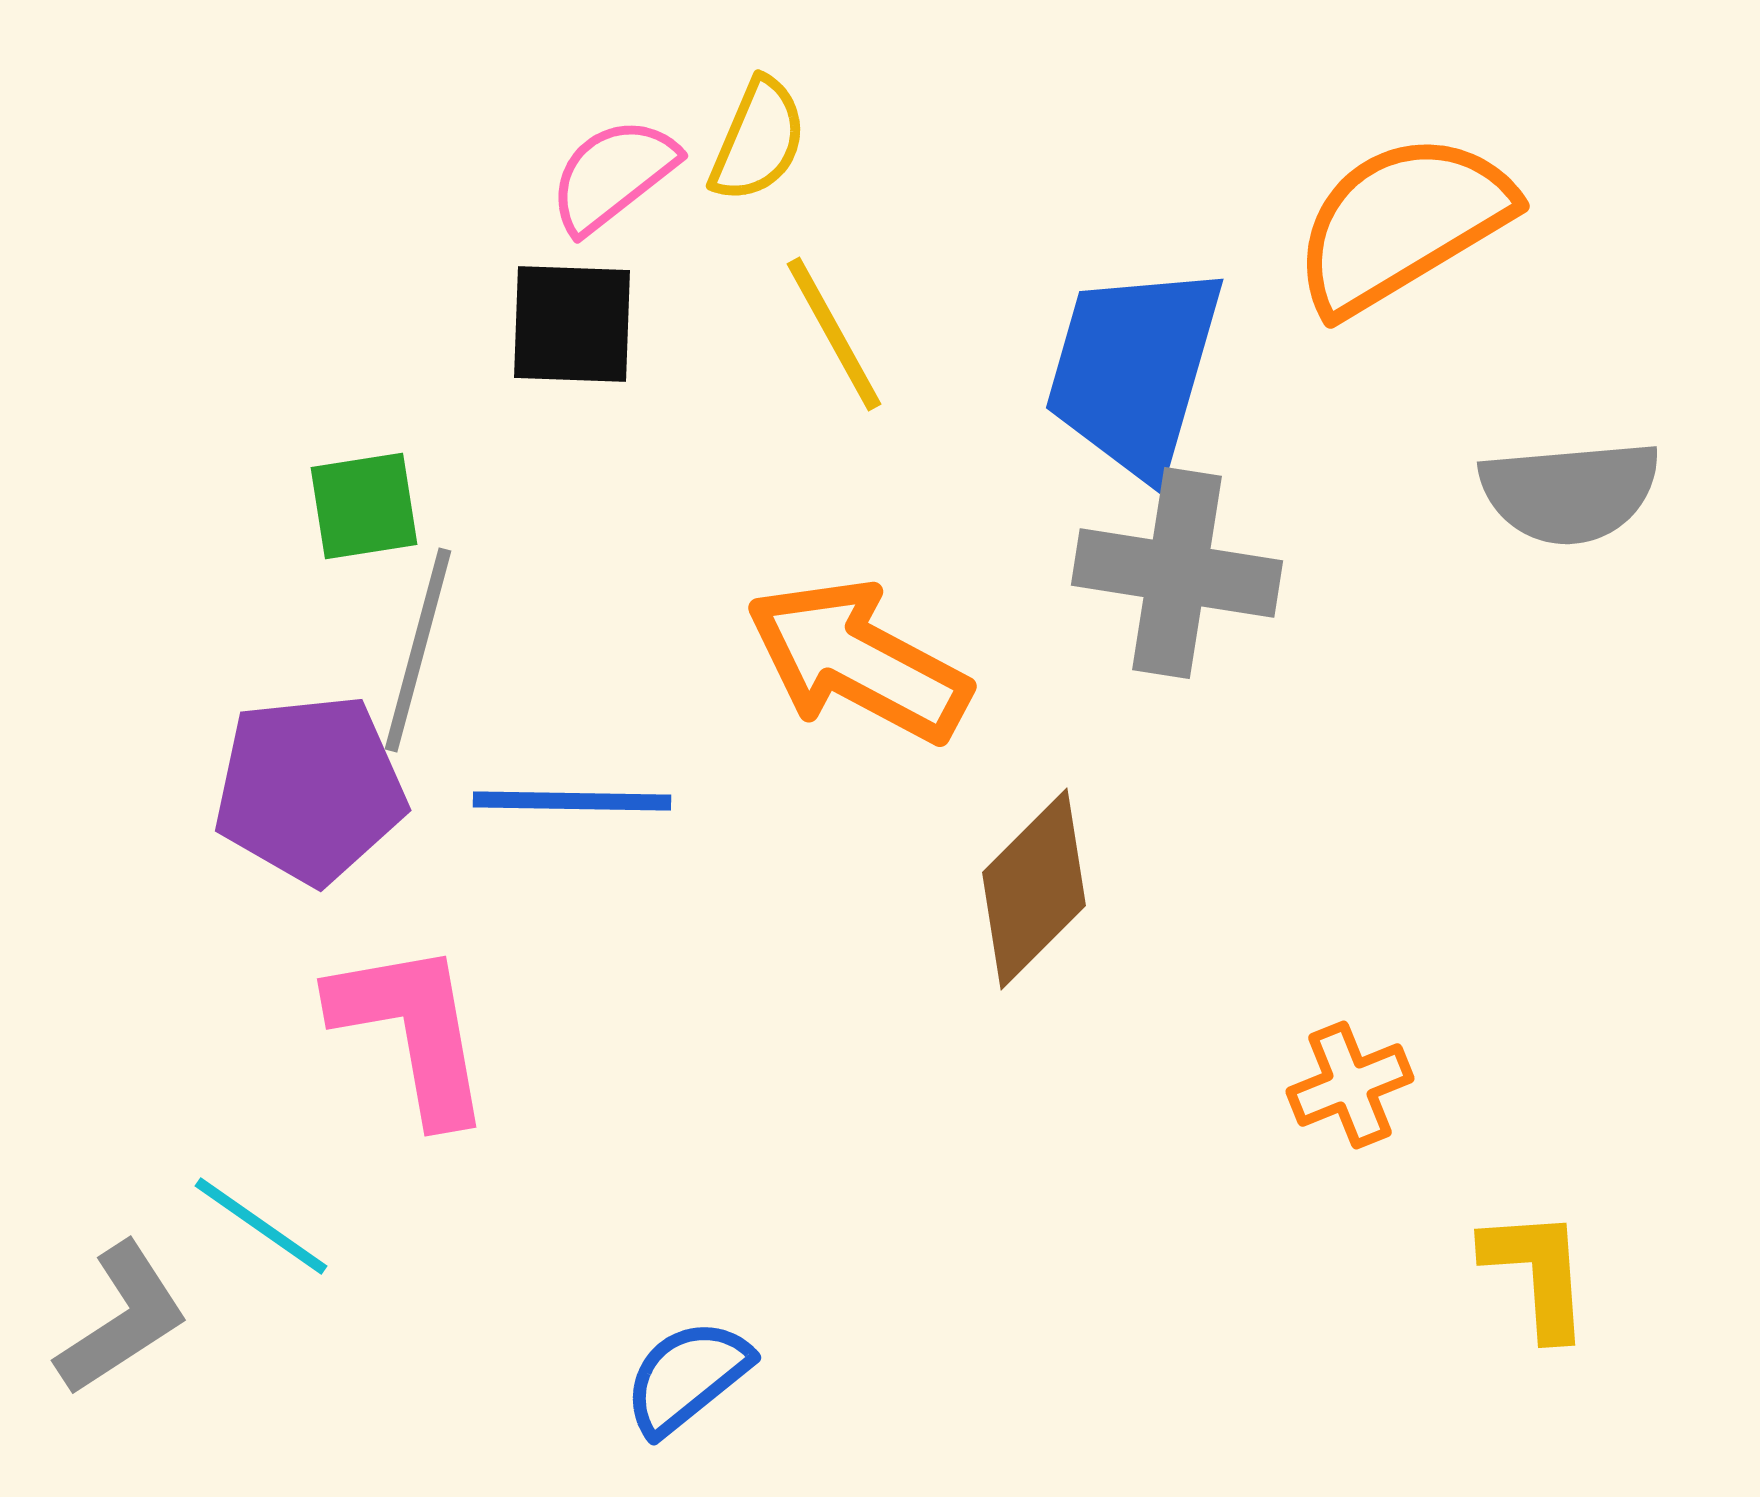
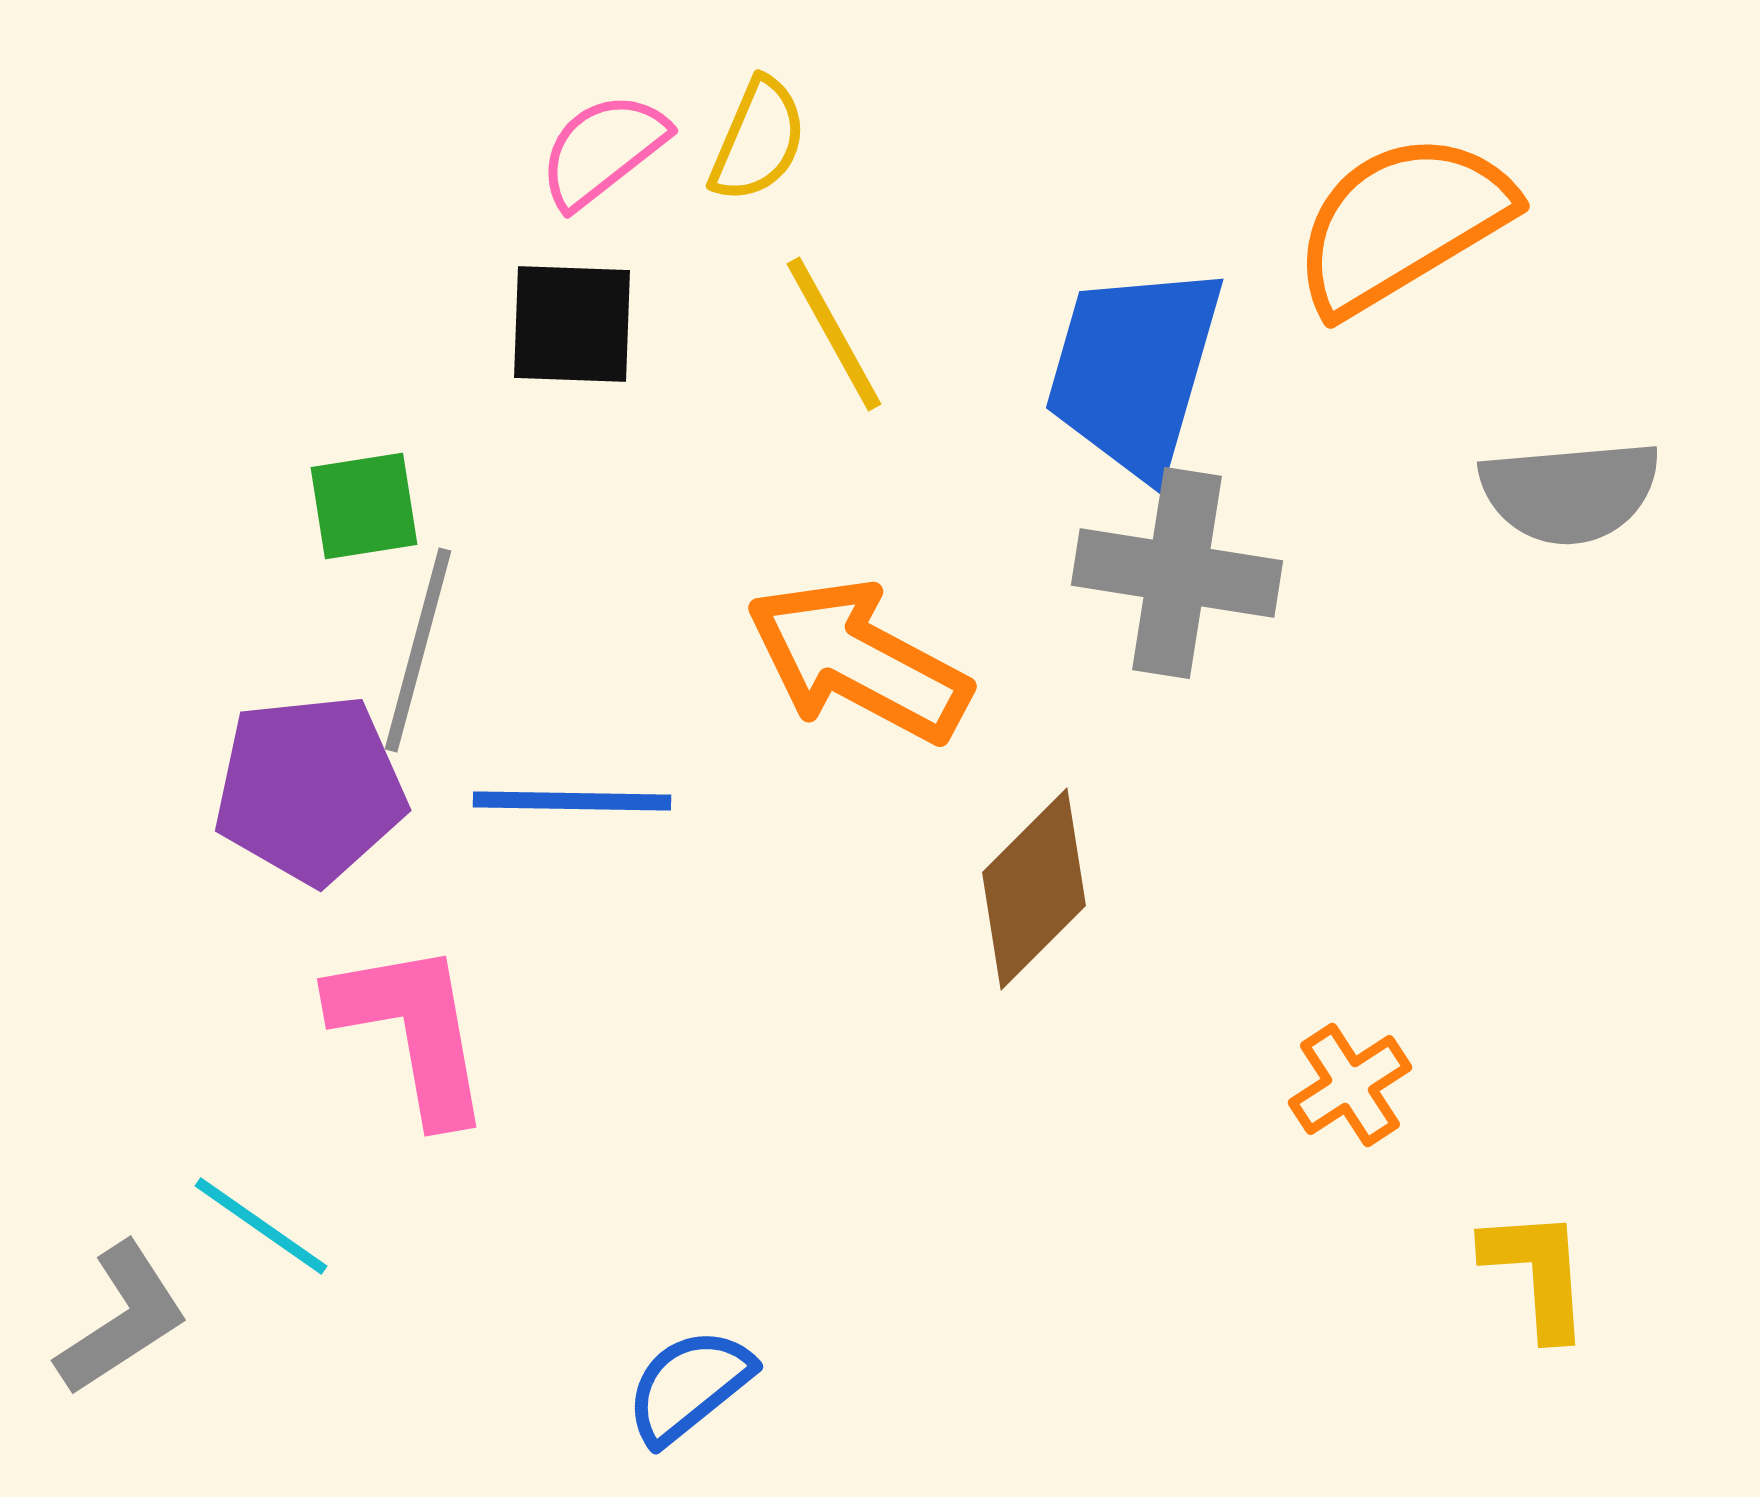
pink semicircle: moved 10 px left, 25 px up
orange cross: rotated 11 degrees counterclockwise
blue semicircle: moved 2 px right, 9 px down
